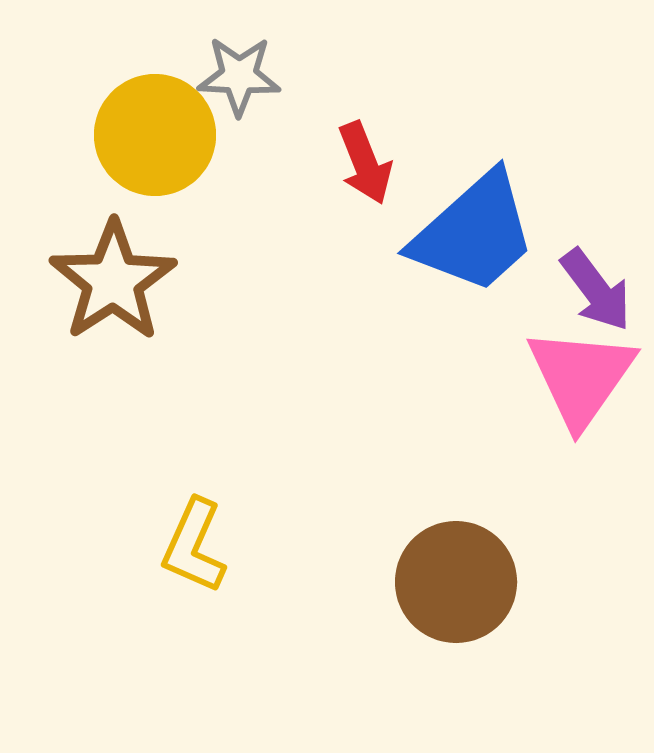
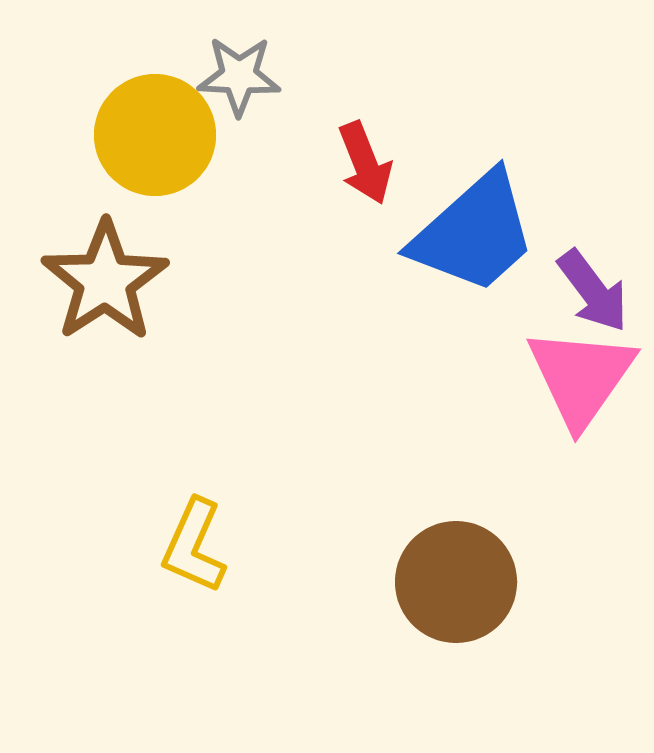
brown star: moved 8 px left
purple arrow: moved 3 px left, 1 px down
